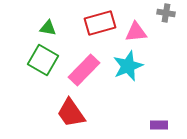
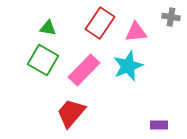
gray cross: moved 5 px right, 4 px down
red rectangle: rotated 40 degrees counterclockwise
red trapezoid: rotated 76 degrees clockwise
